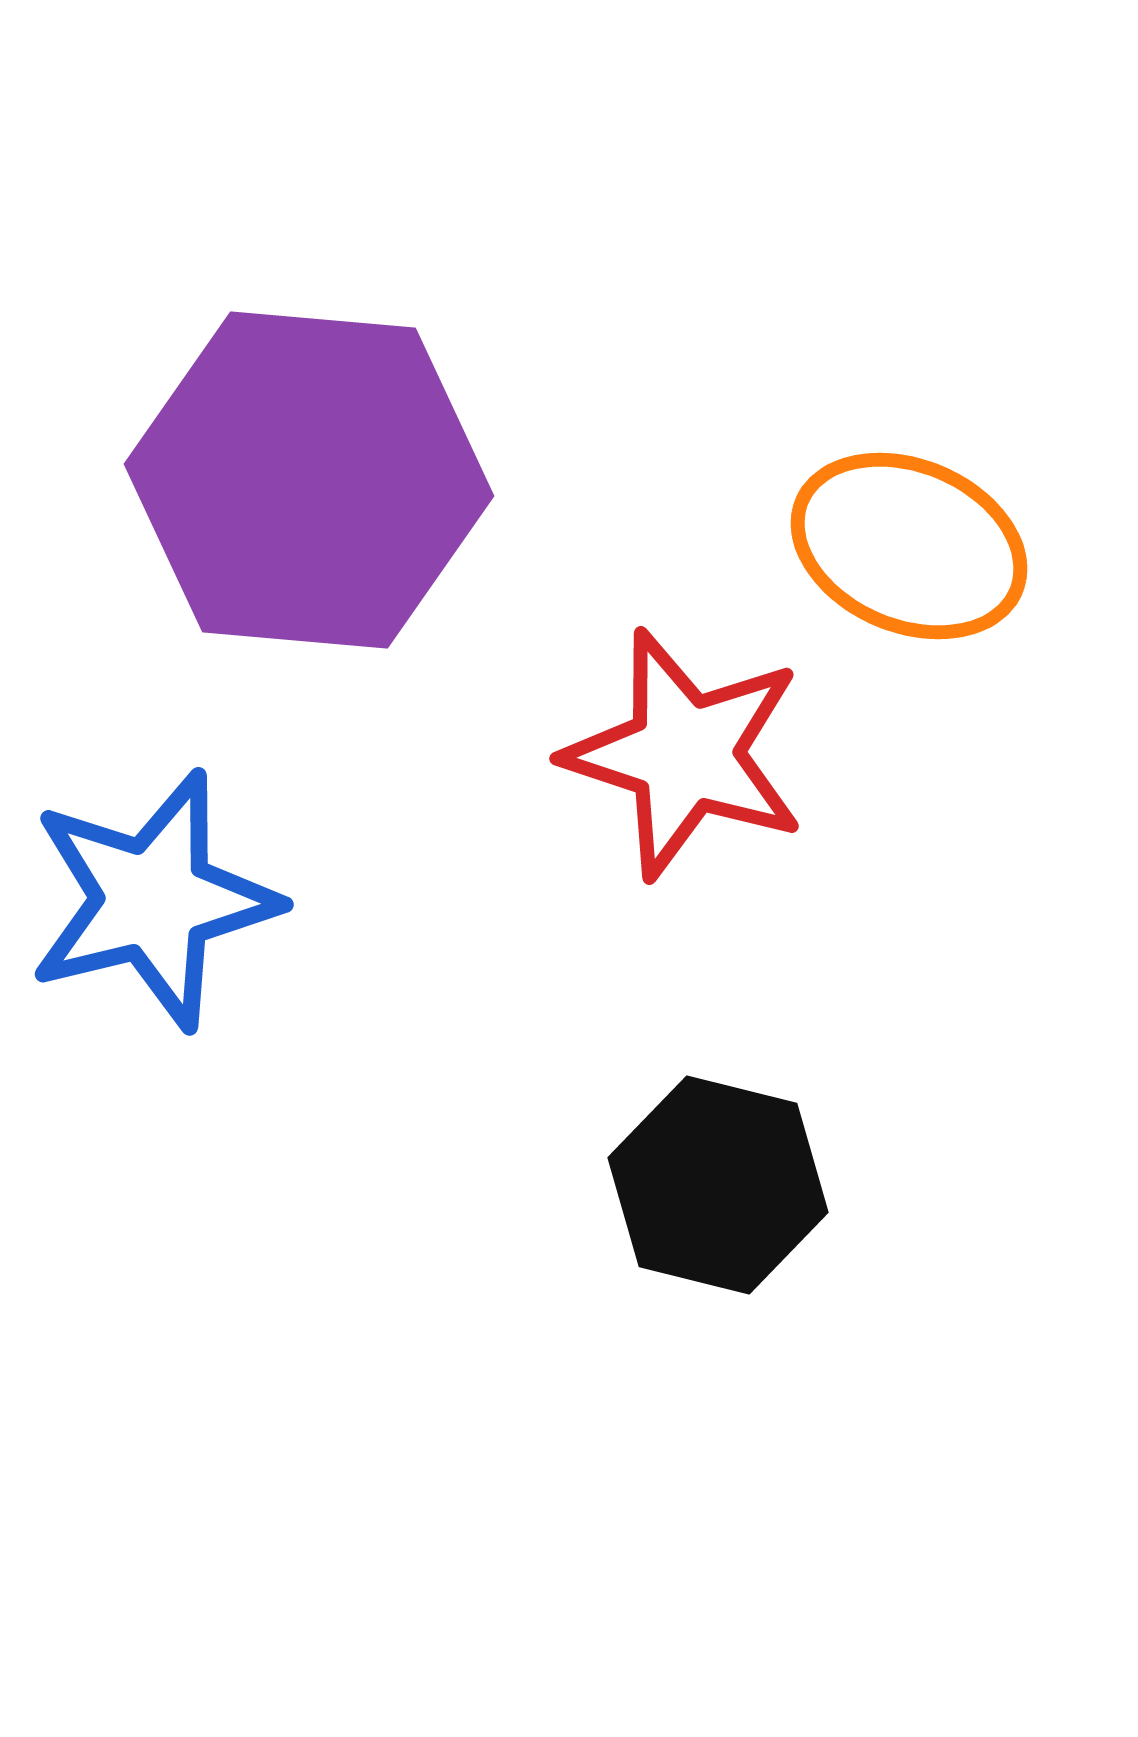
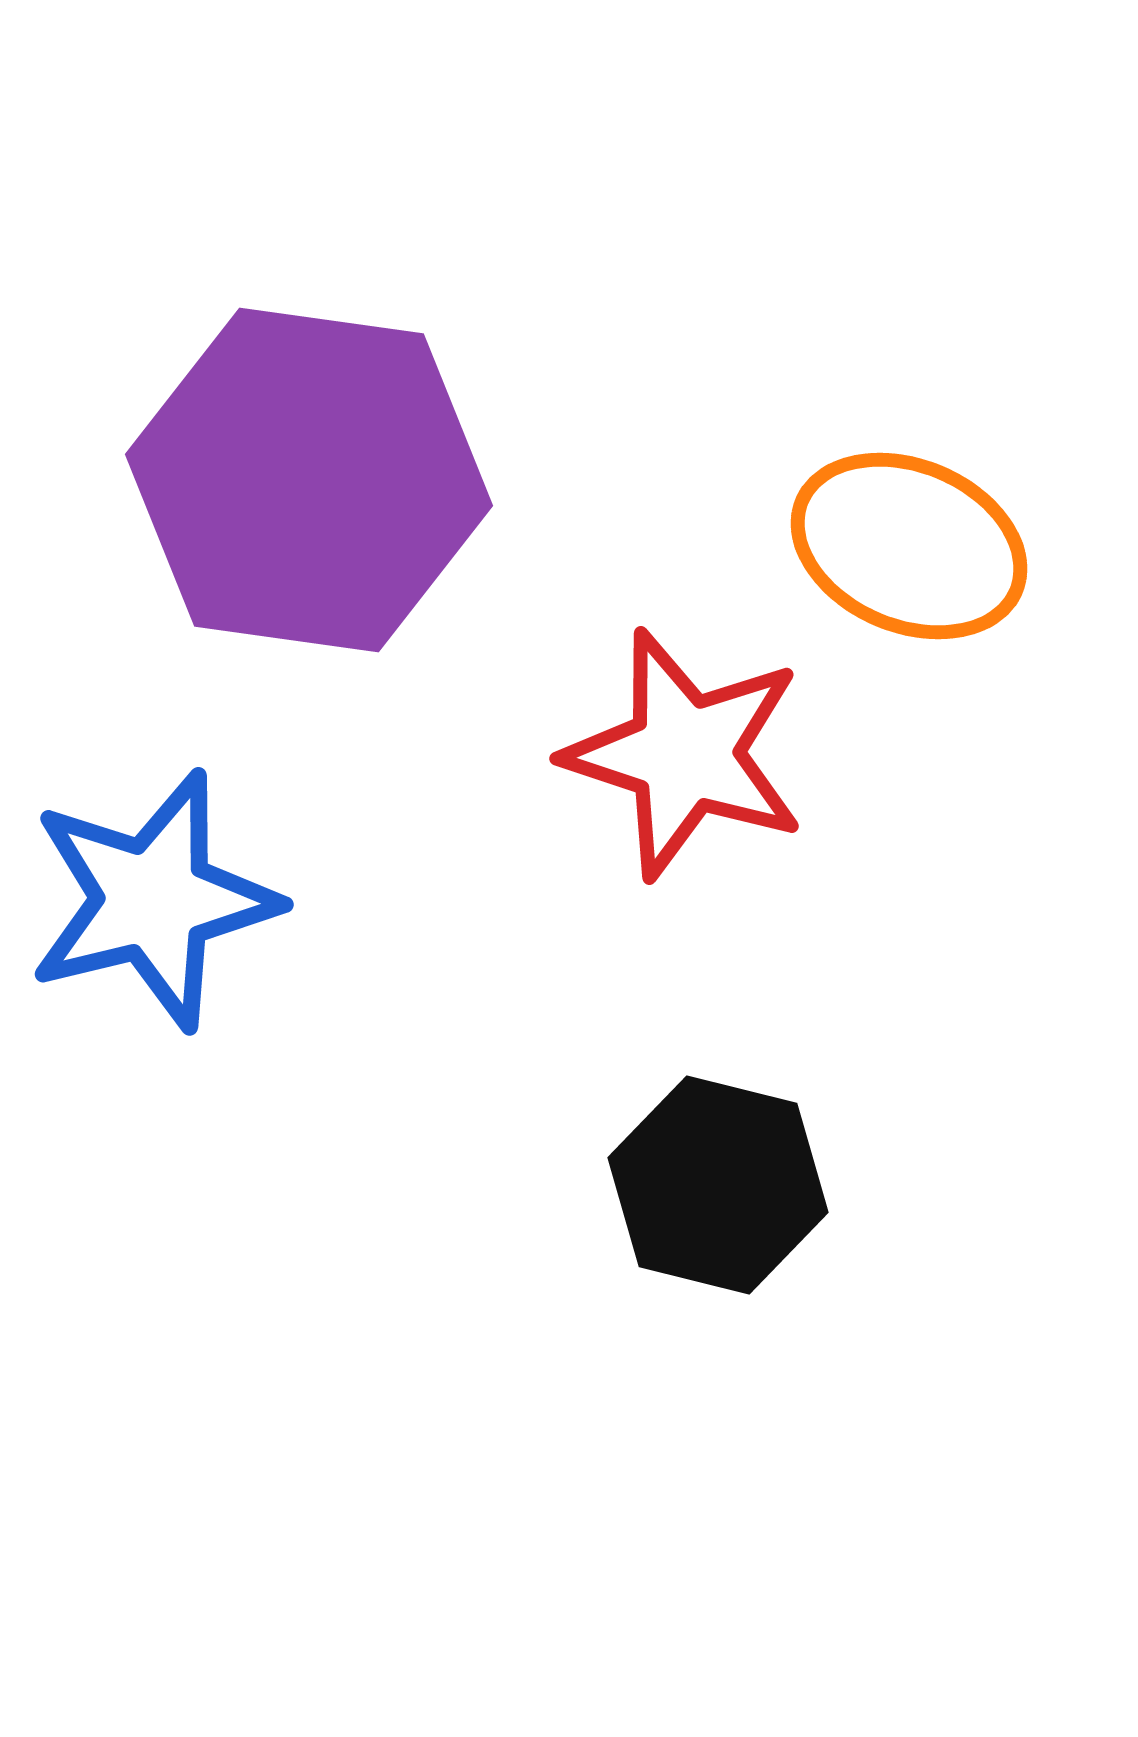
purple hexagon: rotated 3 degrees clockwise
